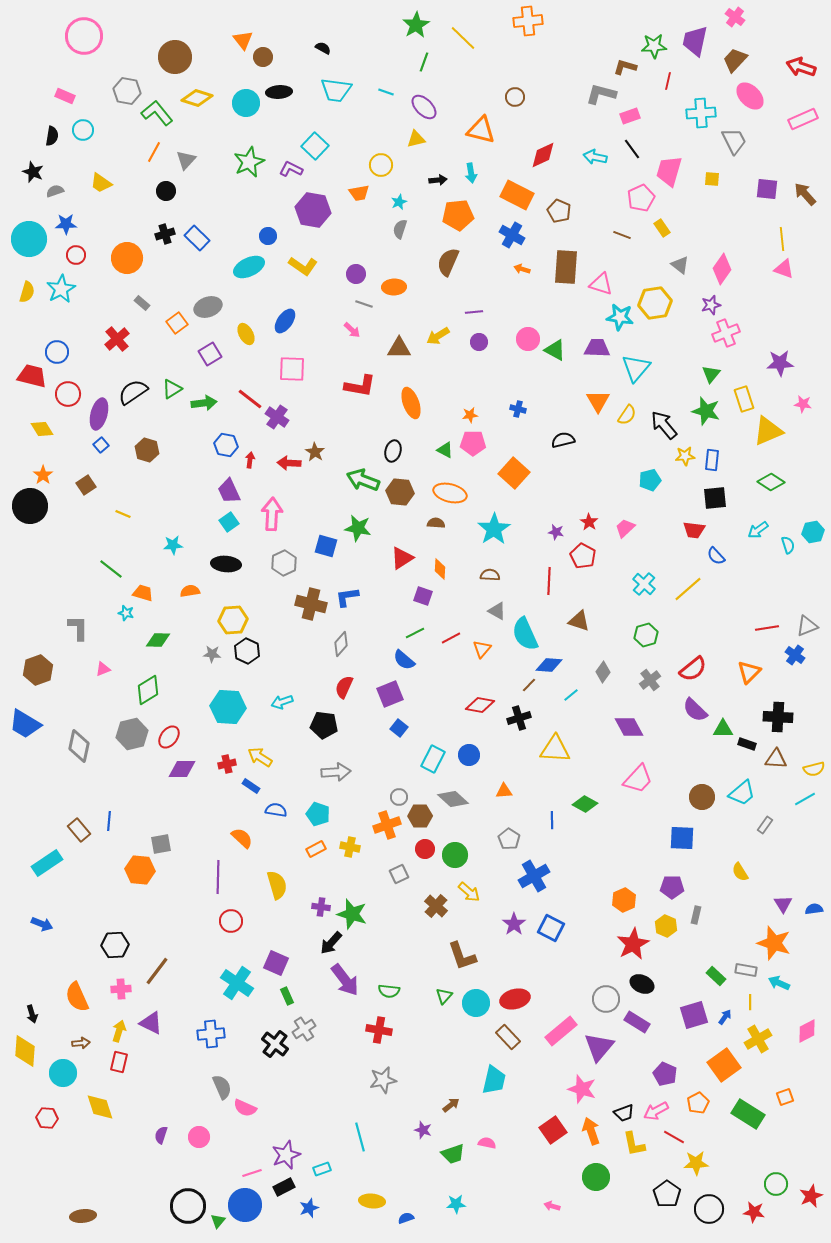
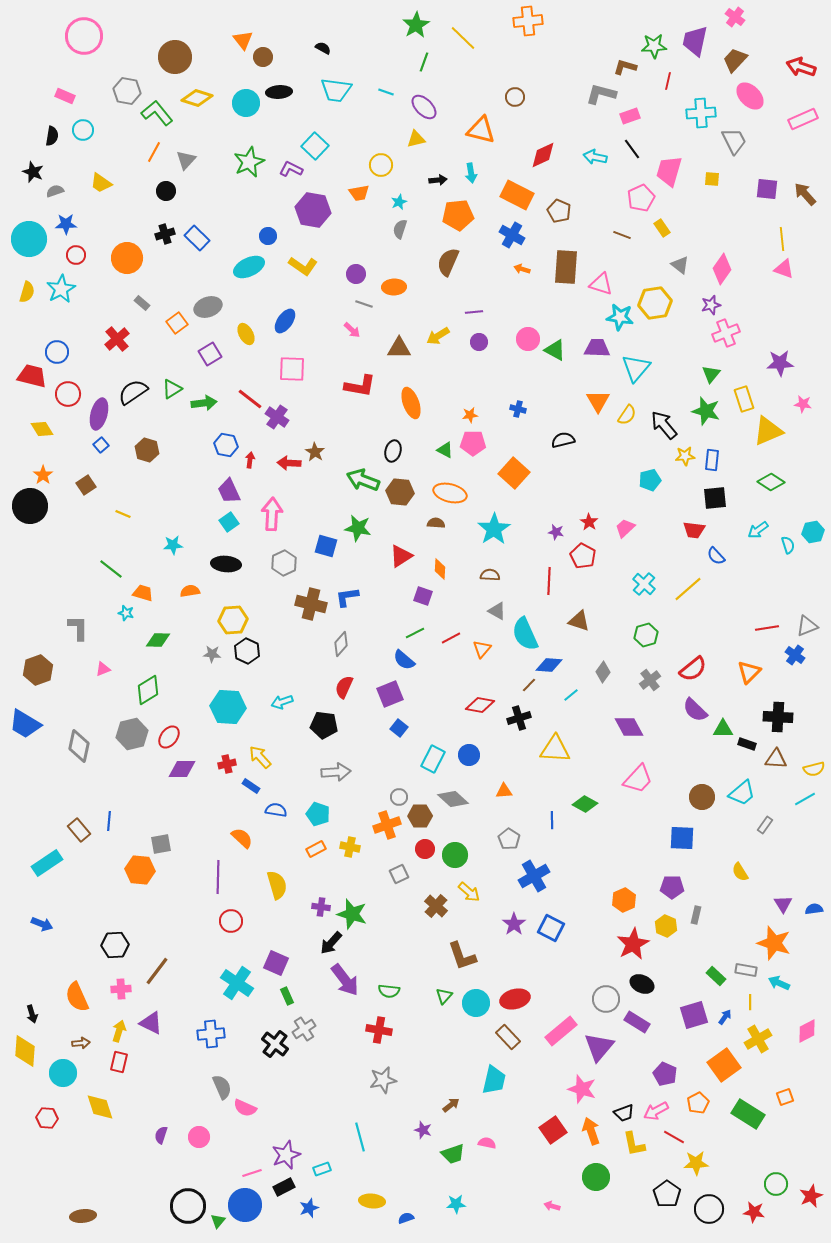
red triangle at (402, 558): moved 1 px left, 2 px up
yellow arrow at (260, 757): rotated 15 degrees clockwise
